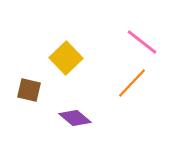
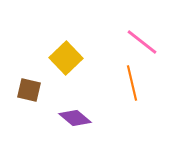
orange line: rotated 56 degrees counterclockwise
